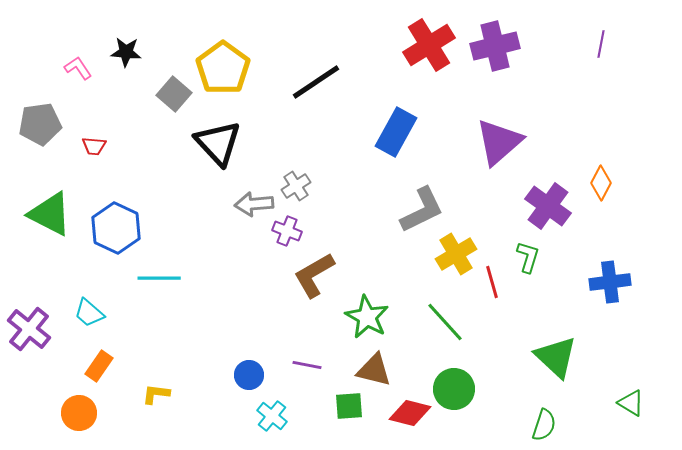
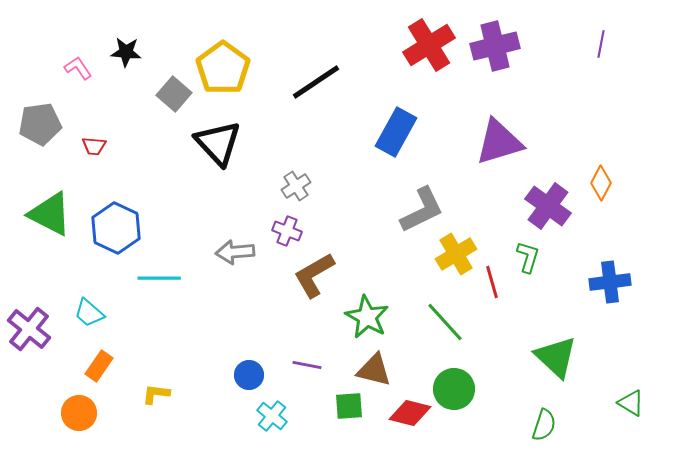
purple triangle at (499, 142): rotated 24 degrees clockwise
gray arrow at (254, 204): moved 19 px left, 48 px down
